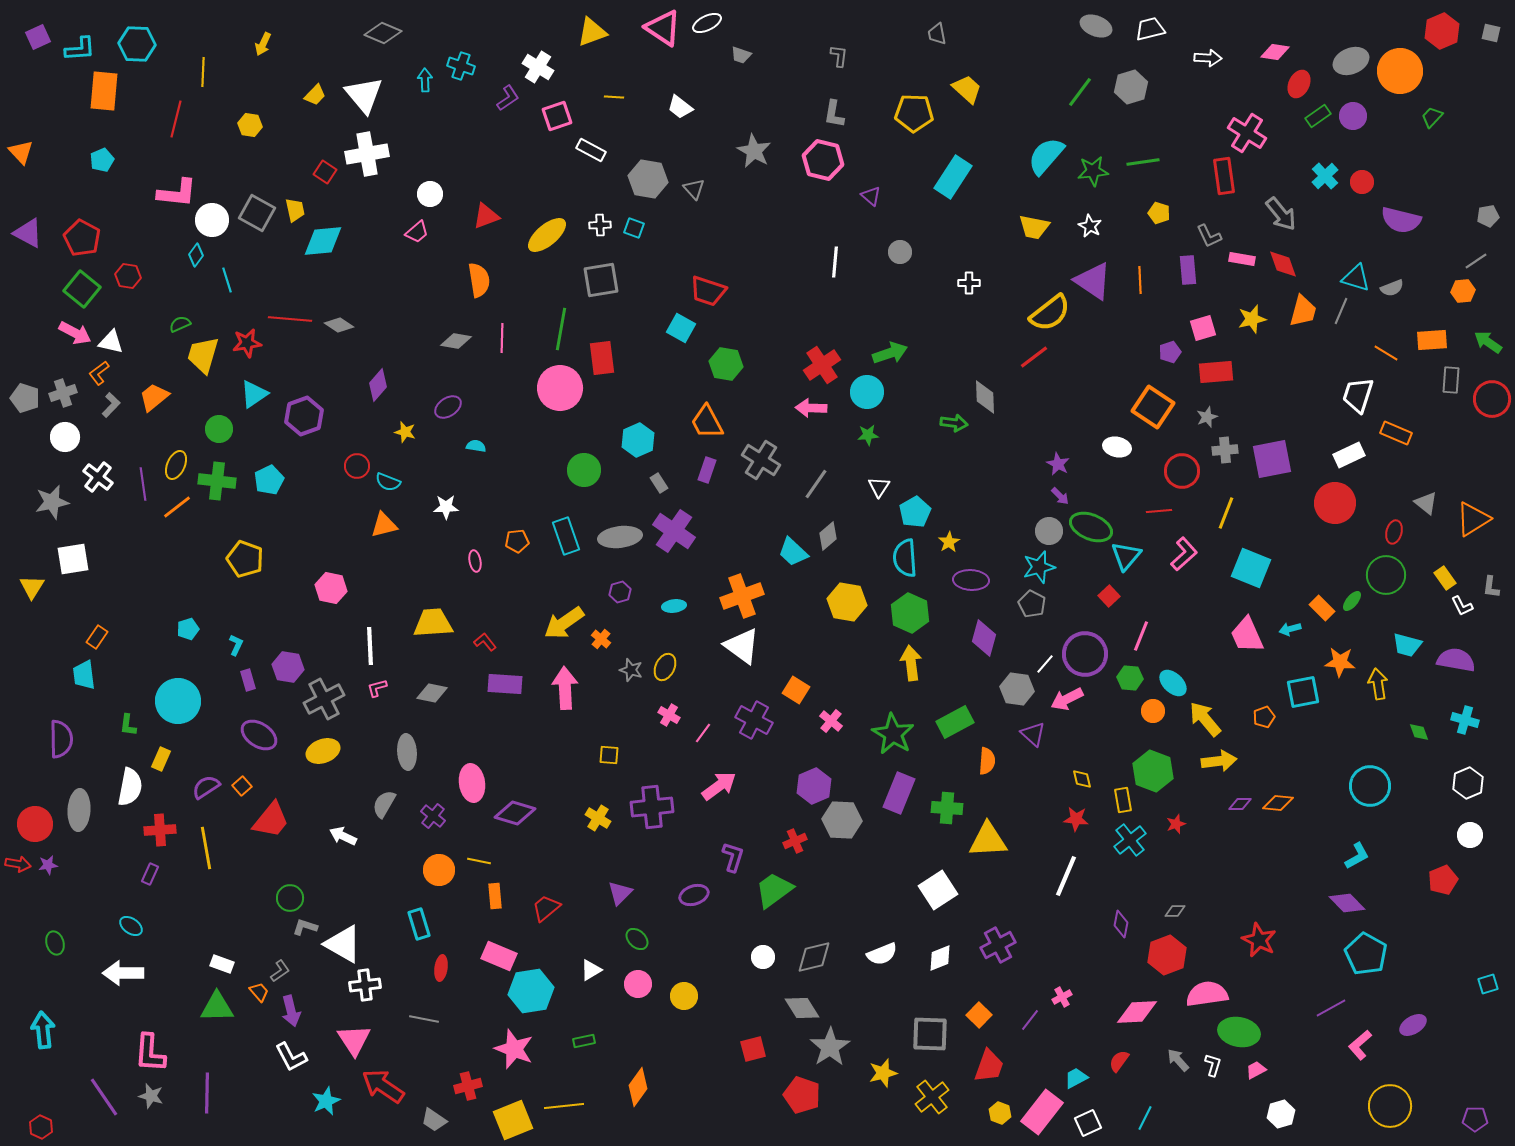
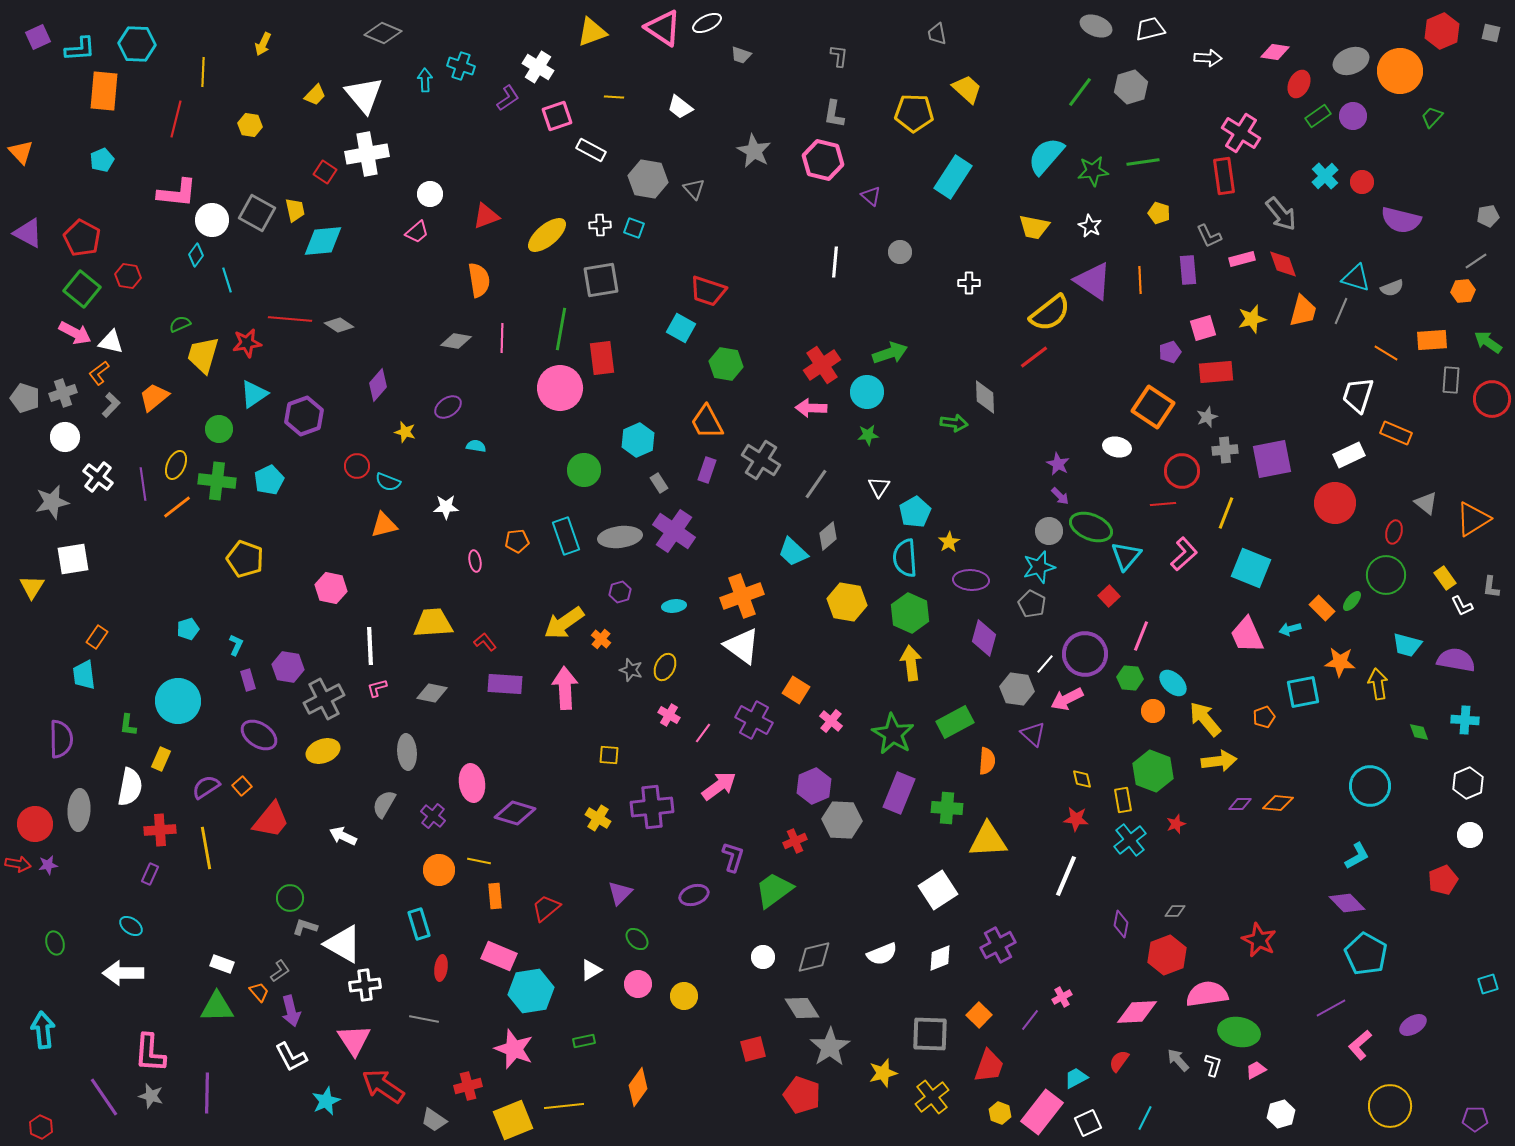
pink cross at (1247, 133): moved 6 px left
pink rectangle at (1242, 259): rotated 25 degrees counterclockwise
red line at (1159, 511): moved 4 px right, 7 px up
cyan cross at (1465, 720): rotated 12 degrees counterclockwise
